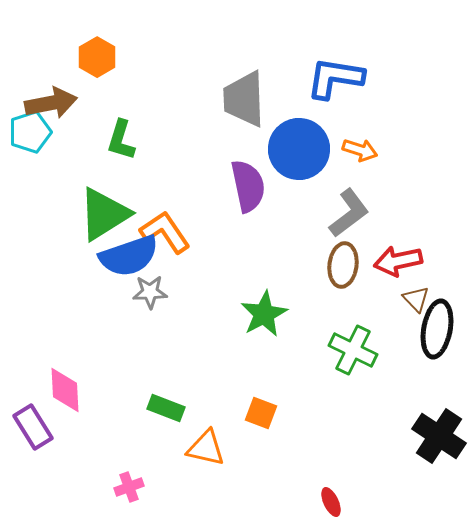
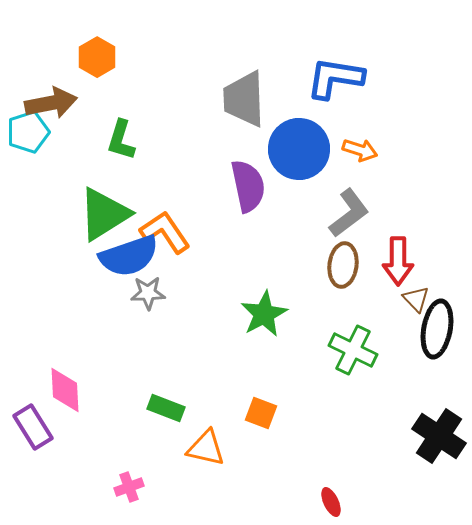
cyan pentagon: moved 2 px left
red arrow: rotated 78 degrees counterclockwise
gray star: moved 2 px left, 1 px down
